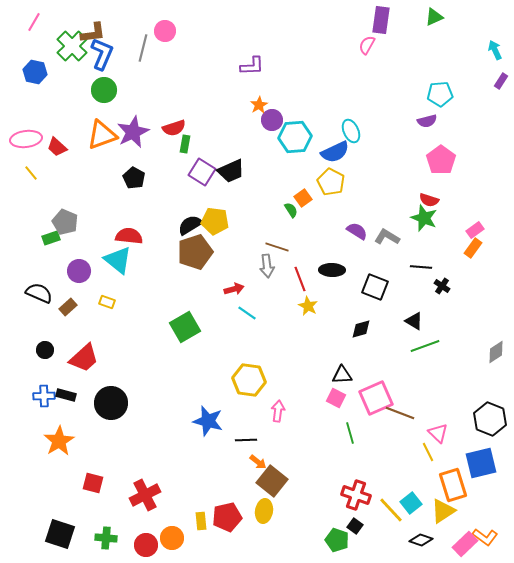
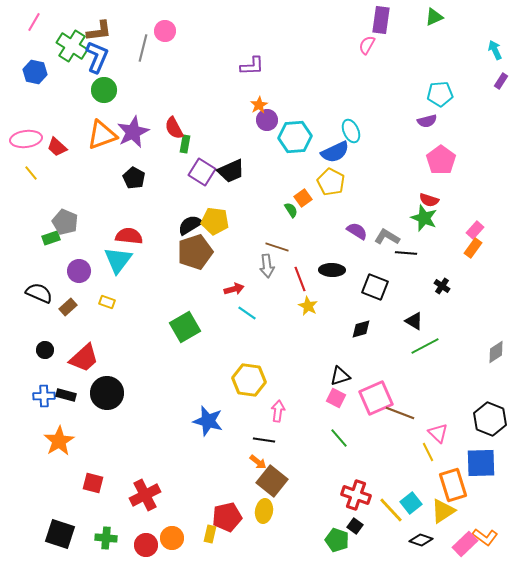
brown L-shape at (93, 33): moved 6 px right, 2 px up
green cross at (72, 46): rotated 12 degrees counterclockwise
blue L-shape at (102, 54): moved 5 px left, 3 px down
purple circle at (272, 120): moved 5 px left
red semicircle at (174, 128): rotated 80 degrees clockwise
pink rectangle at (475, 230): rotated 12 degrees counterclockwise
cyan triangle at (118, 260): rotated 28 degrees clockwise
black line at (421, 267): moved 15 px left, 14 px up
green line at (425, 346): rotated 8 degrees counterclockwise
black triangle at (342, 375): moved 2 px left, 1 px down; rotated 15 degrees counterclockwise
black circle at (111, 403): moved 4 px left, 10 px up
green line at (350, 433): moved 11 px left, 5 px down; rotated 25 degrees counterclockwise
black line at (246, 440): moved 18 px right; rotated 10 degrees clockwise
blue square at (481, 463): rotated 12 degrees clockwise
yellow rectangle at (201, 521): moved 9 px right, 13 px down; rotated 18 degrees clockwise
